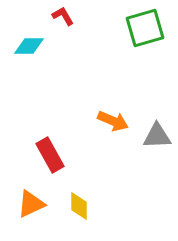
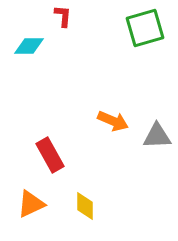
red L-shape: rotated 35 degrees clockwise
yellow diamond: moved 6 px right
